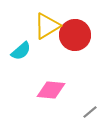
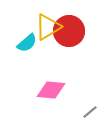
yellow triangle: moved 1 px right, 1 px down
red circle: moved 6 px left, 4 px up
cyan semicircle: moved 6 px right, 8 px up
